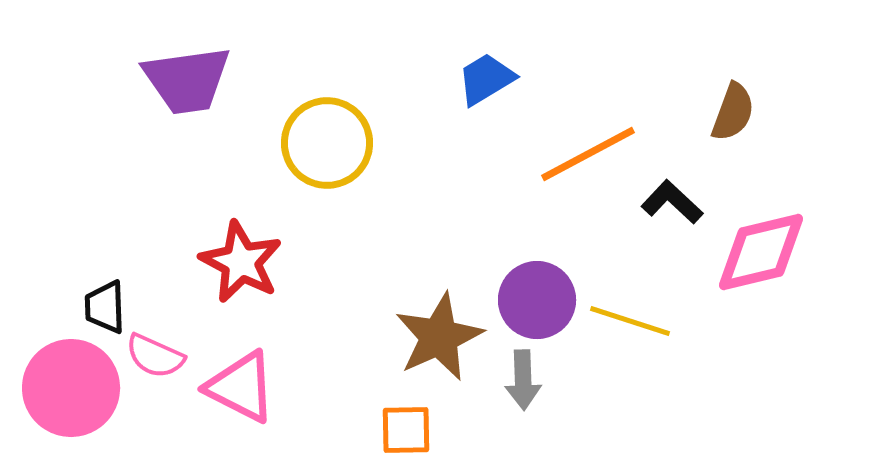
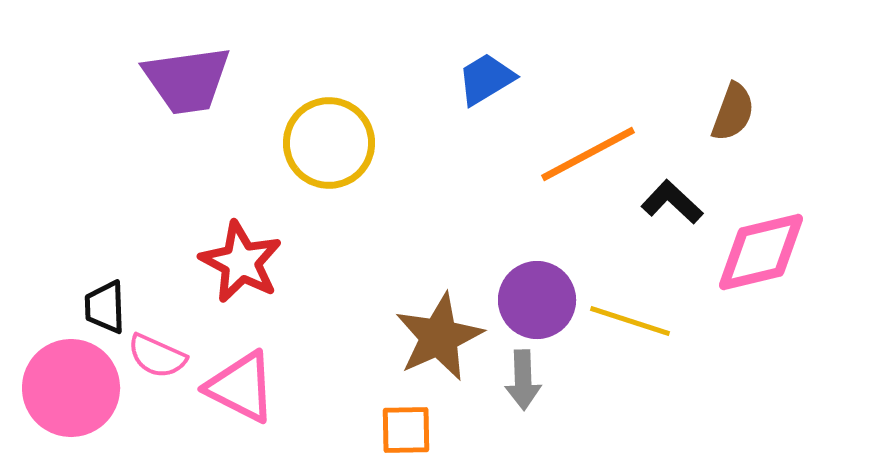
yellow circle: moved 2 px right
pink semicircle: moved 2 px right
